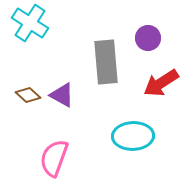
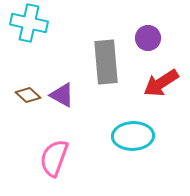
cyan cross: moved 1 px left; rotated 21 degrees counterclockwise
